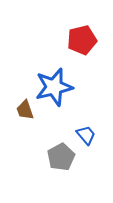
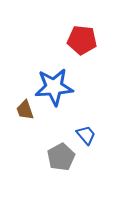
red pentagon: rotated 20 degrees clockwise
blue star: rotated 9 degrees clockwise
